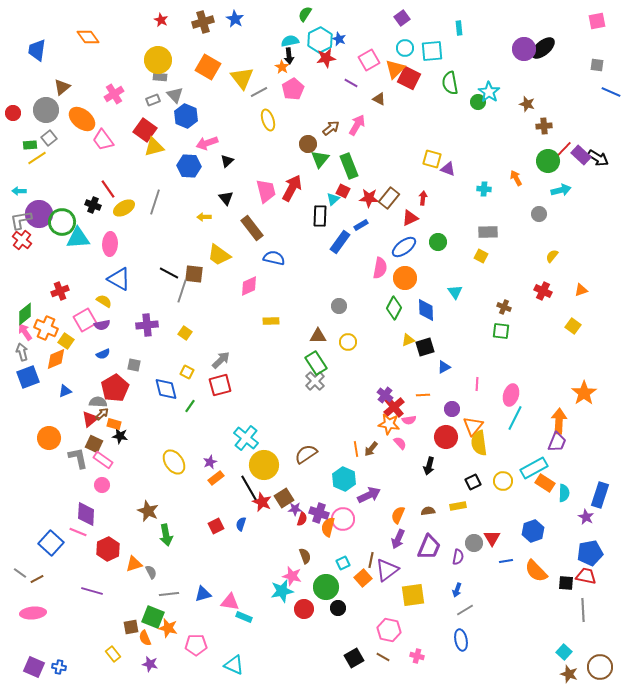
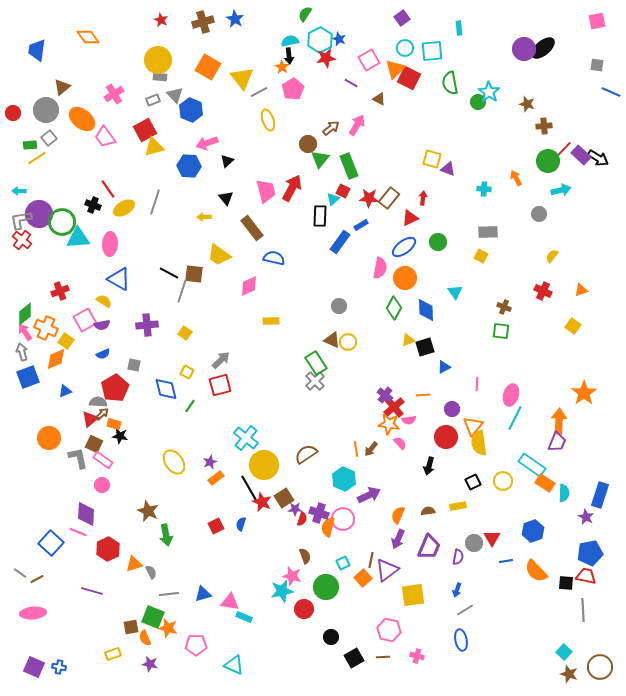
blue hexagon at (186, 116): moved 5 px right, 6 px up
red square at (145, 130): rotated 25 degrees clockwise
pink trapezoid at (103, 140): moved 2 px right, 3 px up
brown triangle at (318, 336): moved 14 px right, 4 px down; rotated 24 degrees clockwise
cyan rectangle at (534, 468): moved 2 px left, 3 px up; rotated 64 degrees clockwise
black circle at (338, 608): moved 7 px left, 29 px down
yellow rectangle at (113, 654): rotated 70 degrees counterclockwise
brown line at (383, 657): rotated 32 degrees counterclockwise
